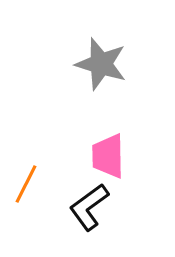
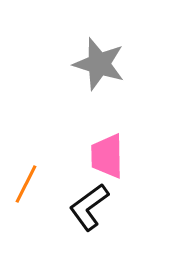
gray star: moved 2 px left
pink trapezoid: moved 1 px left
